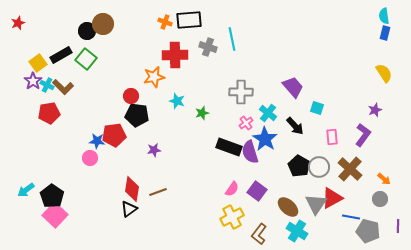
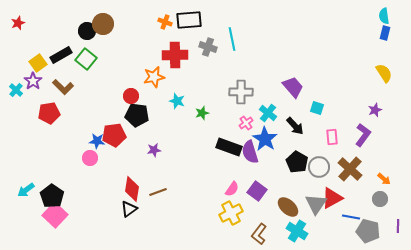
cyan cross at (47, 85): moved 31 px left, 5 px down; rotated 16 degrees clockwise
black pentagon at (299, 166): moved 2 px left, 4 px up
yellow cross at (232, 217): moved 1 px left, 4 px up
